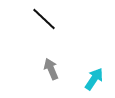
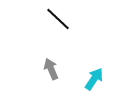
black line: moved 14 px right
